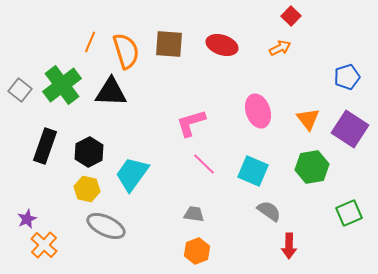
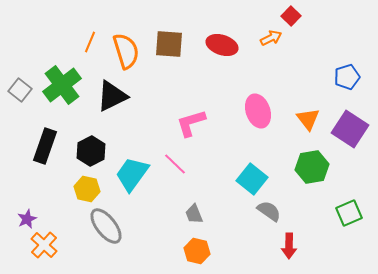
orange arrow: moved 9 px left, 10 px up
black triangle: moved 1 px right, 4 px down; rotated 28 degrees counterclockwise
black hexagon: moved 2 px right, 1 px up
pink line: moved 29 px left
cyan square: moved 1 px left, 8 px down; rotated 16 degrees clockwise
gray trapezoid: rotated 120 degrees counterclockwise
gray ellipse: rotated 27 degrees clockwise
orange hexagon: rotated 25 degrees counterclockwise
